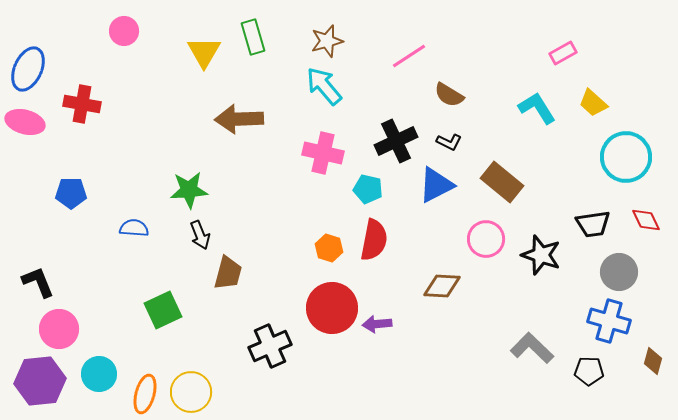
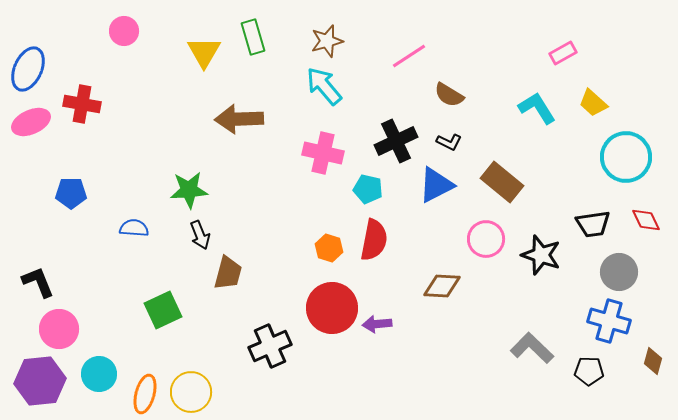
pink ellipse at (25, 122): moved 6 px right; rotated 39 degrees counterclockwise
